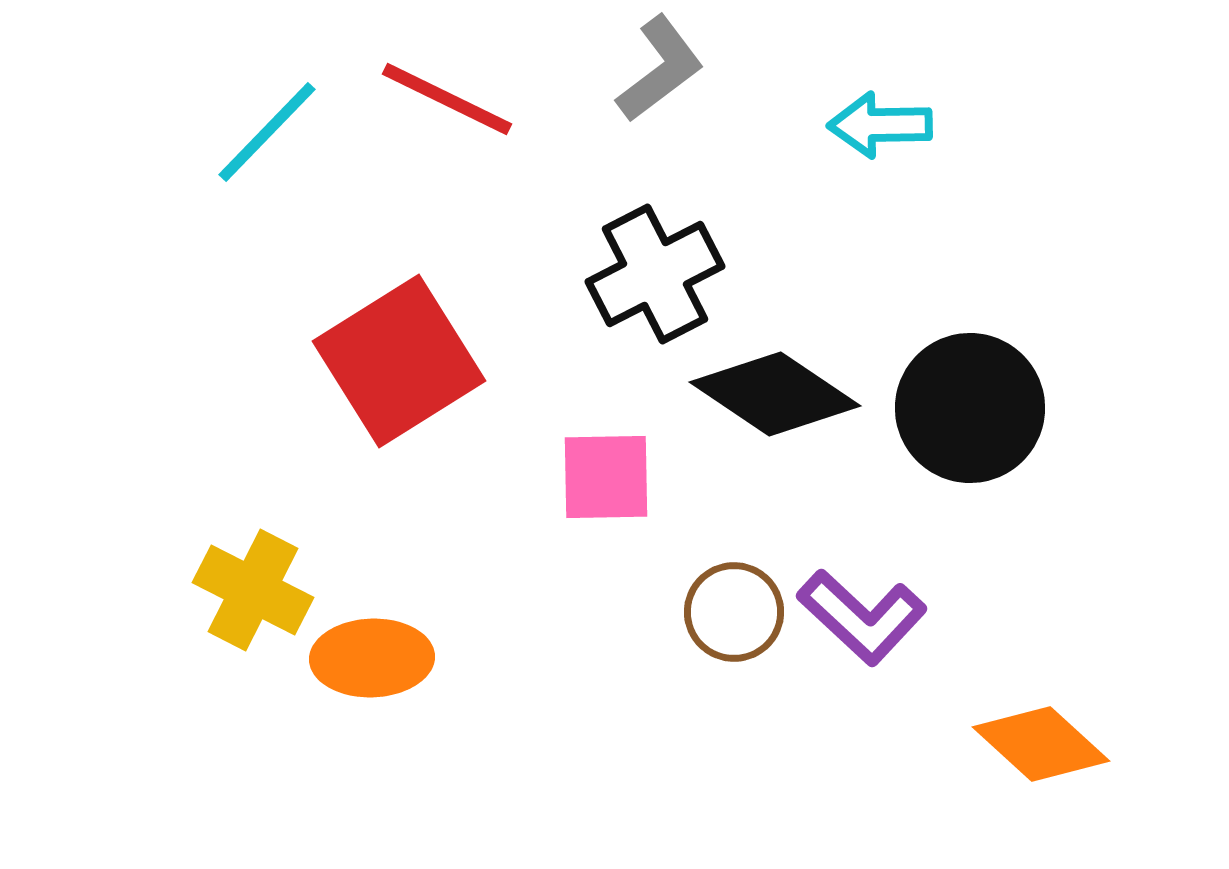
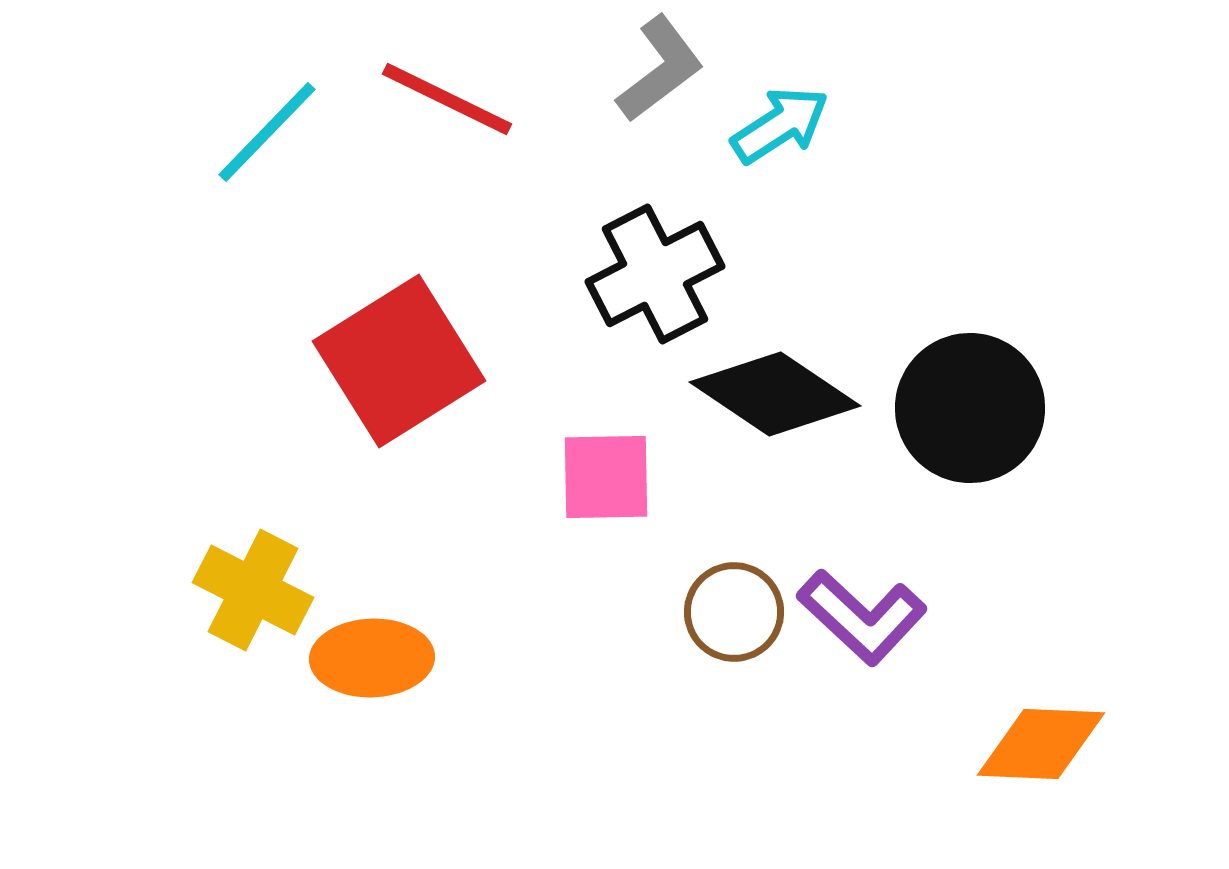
cyan arrow: moved 100 px left; rotated 148 degrees clockwise
orange diamond: rotated 40 degrees counterclockwise
